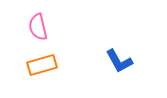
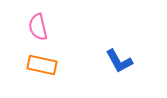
orange rectangle: rotated 28 degrees clockwise
